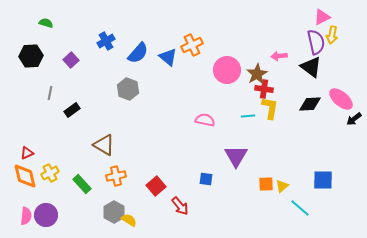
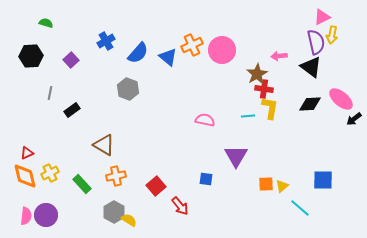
pink circle at (227, 70): moved 5 px left, 20 px up
